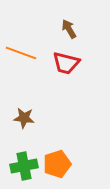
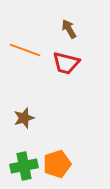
orange line: moved 4 px right, 3 px up
brown star: rotated 25 degrees counterclockwise
